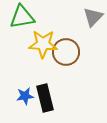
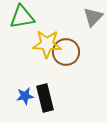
yellow star: moved 4 px right
